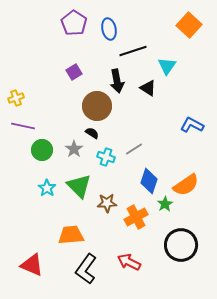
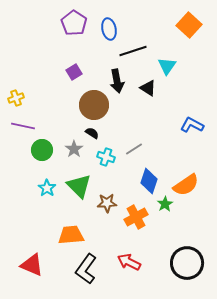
brown circle: moved 3 px left, 1 px up
black circle: moved 6 px right, 18 px down
